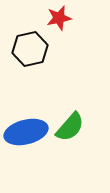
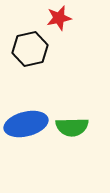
green semicircle: moved 2 px right; rotated 48 degrees clockwise
blue ellipse: moved 8 px up
